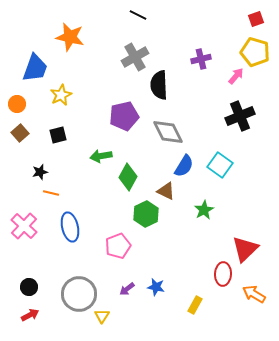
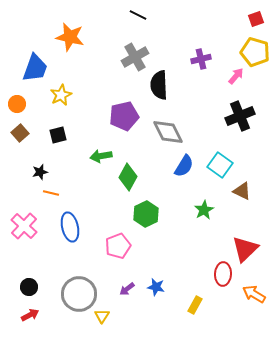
brown triangle: moved 76 px right
